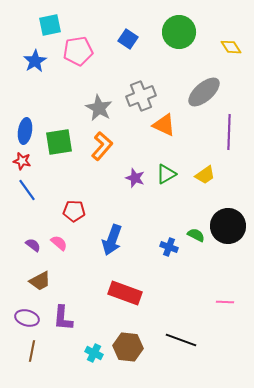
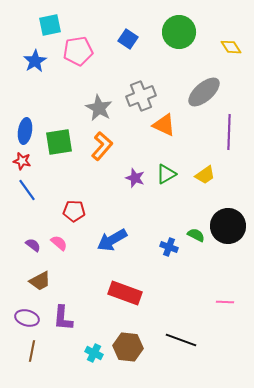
blue arrow: rotated 40 degrees clockwise
